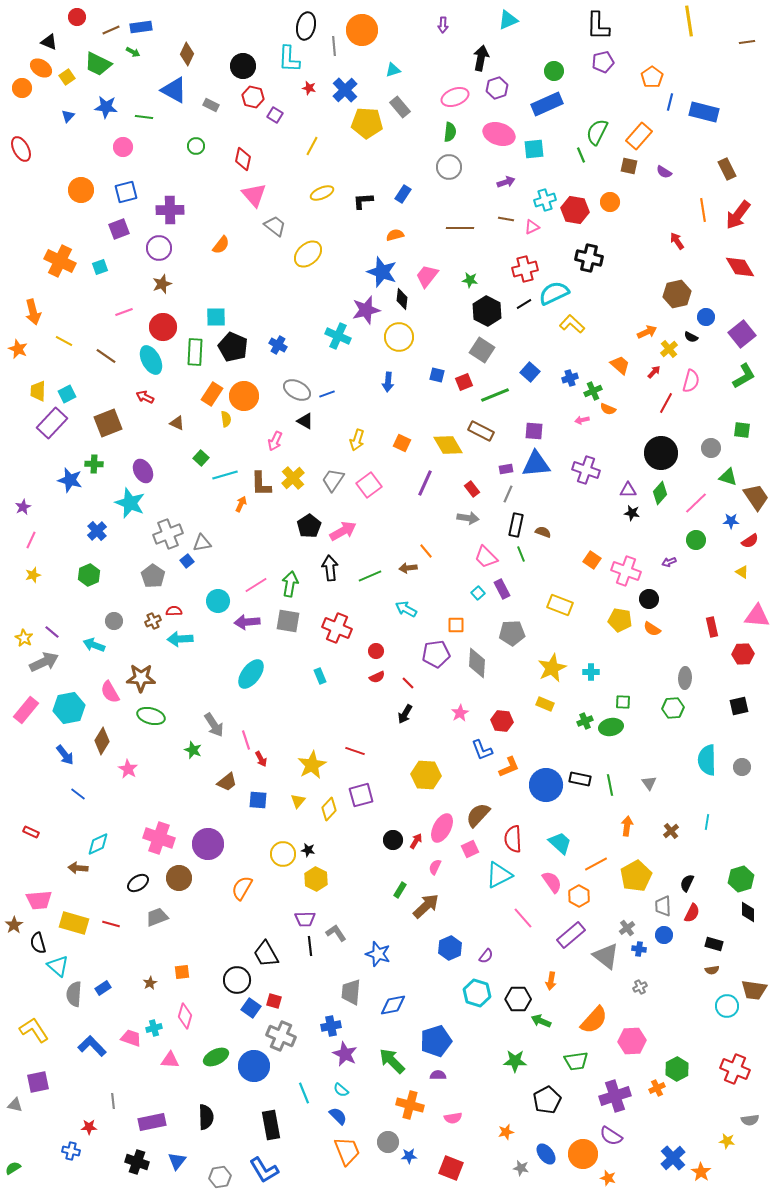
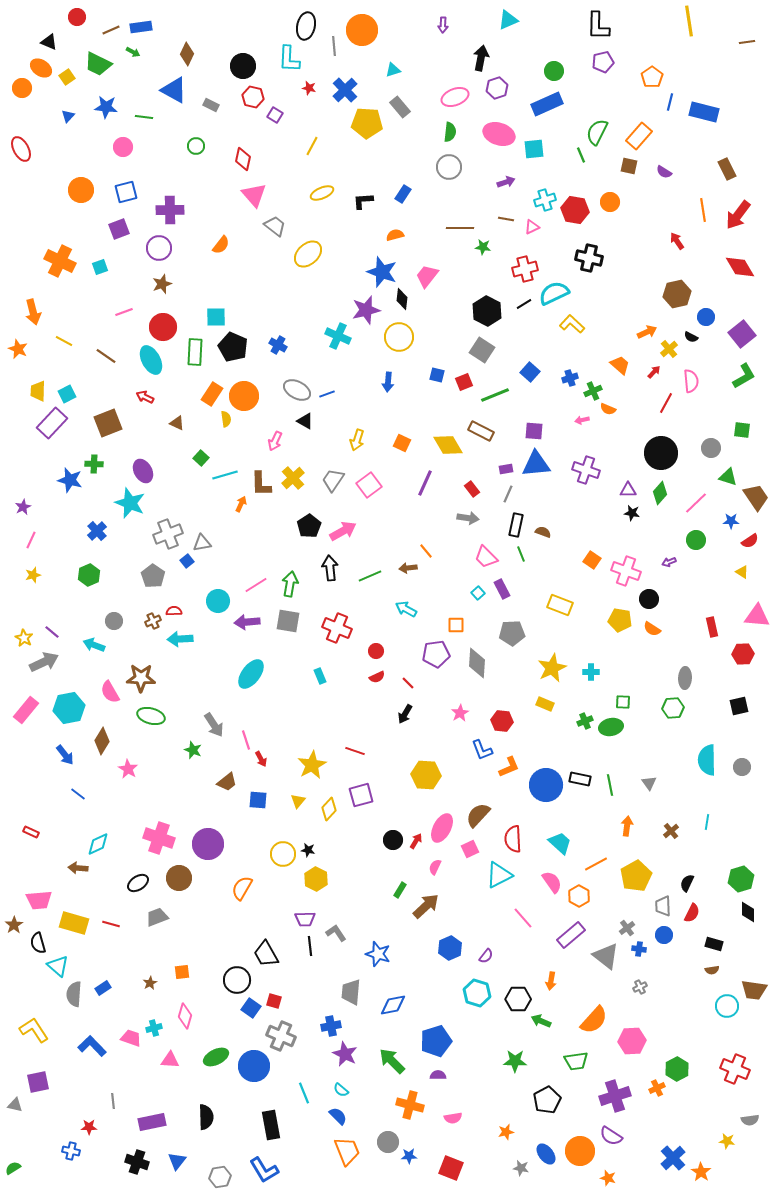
green star at (470, 280): moved 13 px right, 33 px up
pink semicircle at (691, 381): rotated 20 degrees counterclockwise
orange circle at (583, 1154): moved 3 px left, 3 px up
